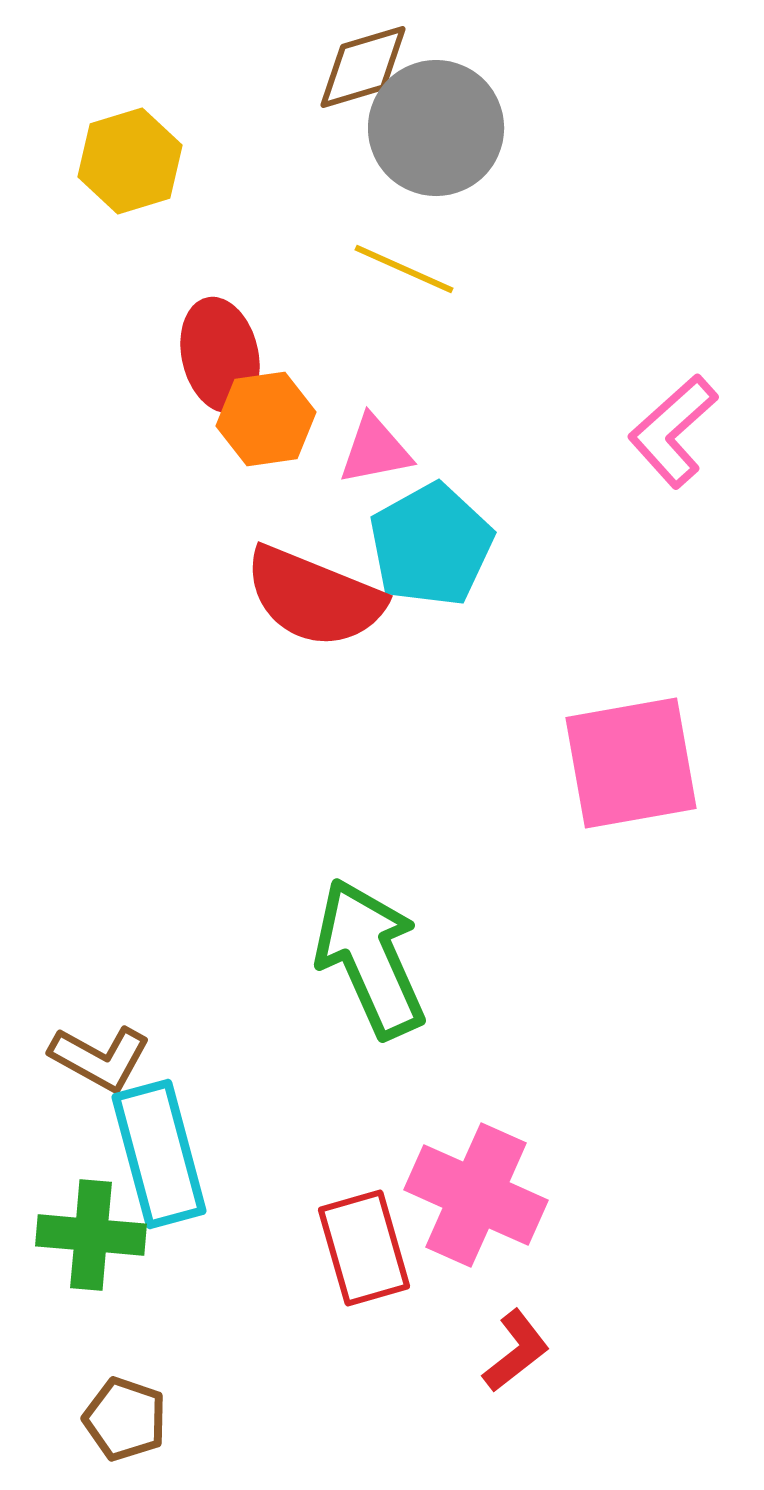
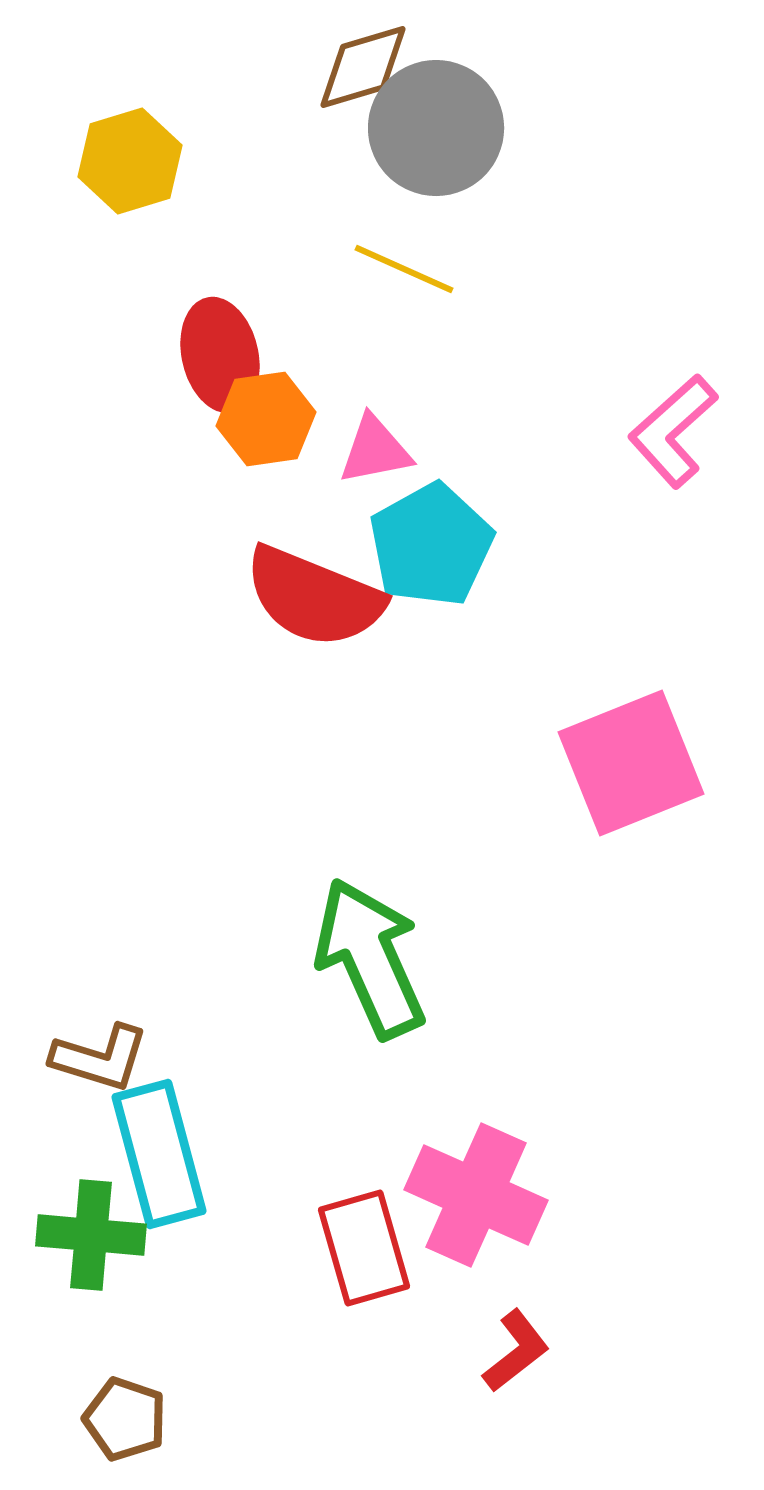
pink square: rotated 12 degrees counterclockwise
brown L-shape: rotated 12 degrees counterclockwise
